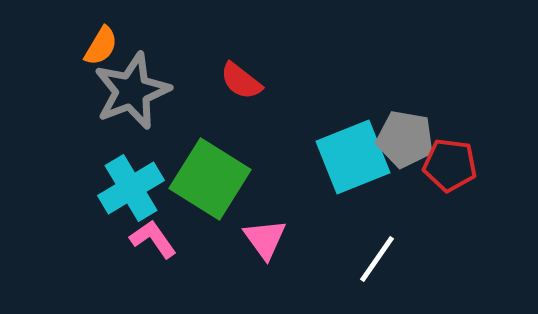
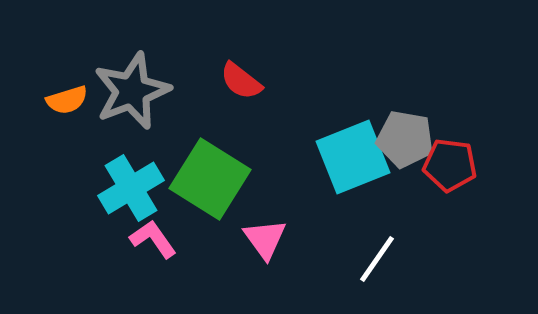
orange semicircle: moved 34 px left, 54 px down; rotated 42 degrees clockwise
